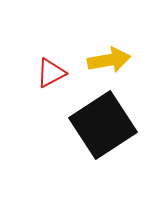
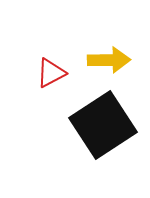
yellow arrow: rotated 9 degrees clockwise
